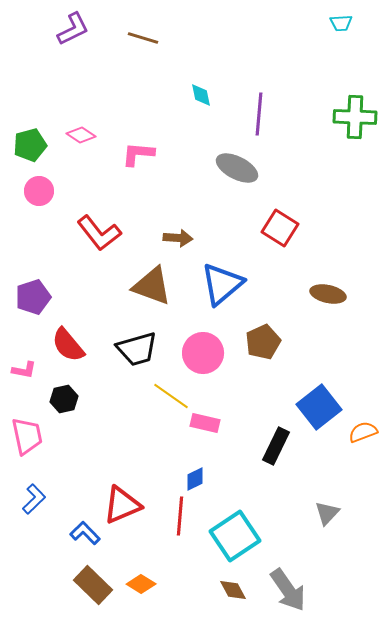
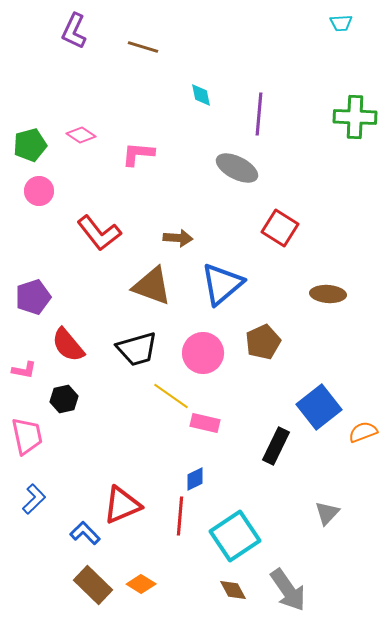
purple L-shape at (73, 29): moved 1 px right, 2 px down; rotated 141 degrees clockwise
brown line at (143, 38): moved 9 px down
brown ellipse at (328, 294): rotated 8 degrees counterclockwise
